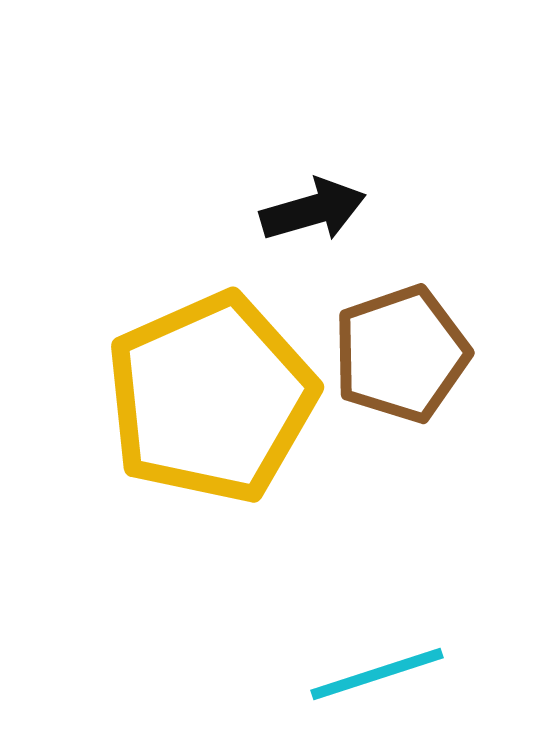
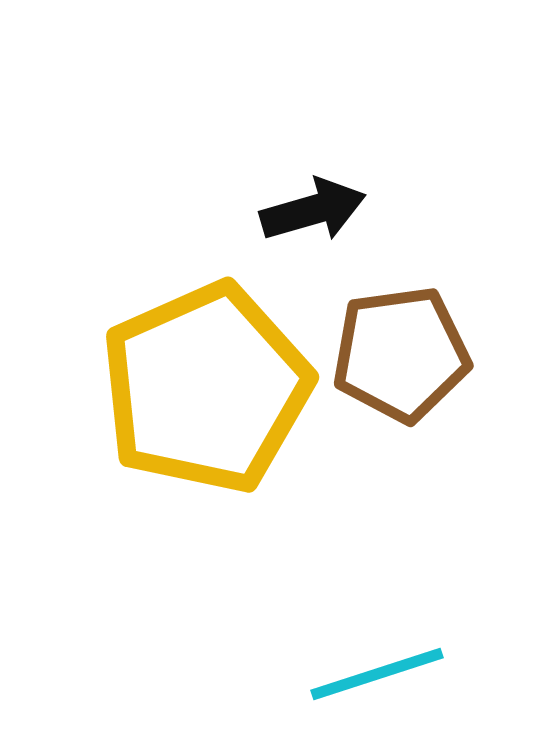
brown pentagon: rotated 11 degrees clockwise
yellow pentagon: moved 5 px left, 10 px up
